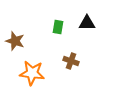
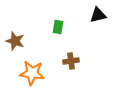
black triangle: moved 11 px right, 8 px up; rotated 12 degrees counterclockwise
brown cross: rotated 28 degrees counterclockwise
